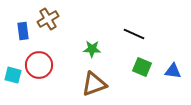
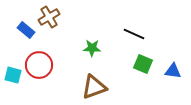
brown cross: moved 1 px right, 2 px up
blue rectangle: moved 3 px right, 1 px up; rotated 42 degrees counterclockwise
green star: moved 1 px up
green square: moved 1 px right, 3 px up
brown triangle: moved 3 px down
